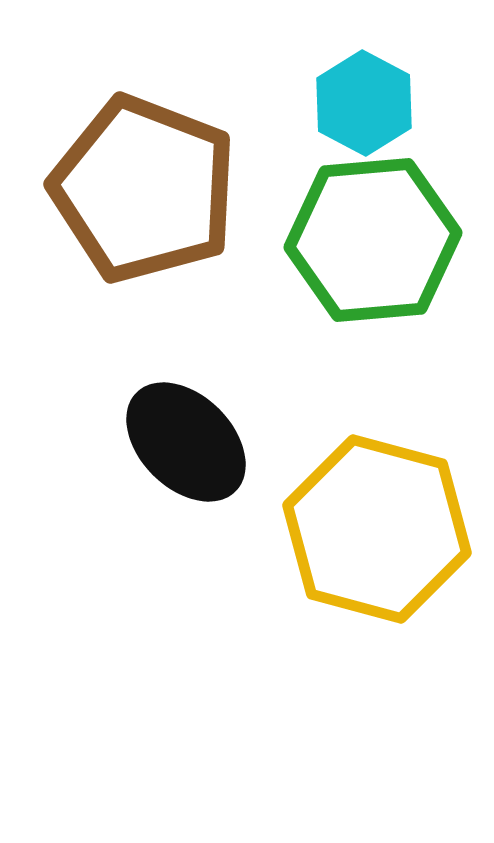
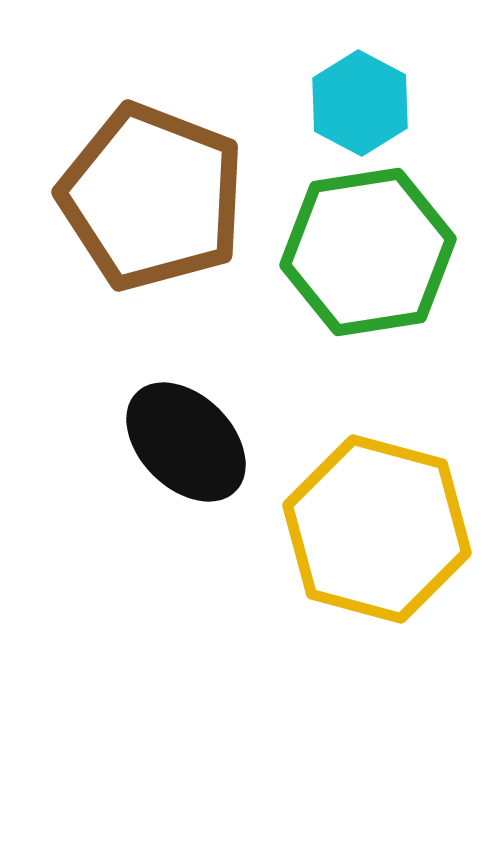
cyan hexagon: moved 4 px left
brown pentagon: moved 8 px right, 8 px down
green hexagon: moved 5 px left, 12 px down; rotated 4 degrees counterclockwise
